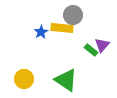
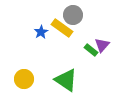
yellow rectangle: rotated 30 degrees clockwise
